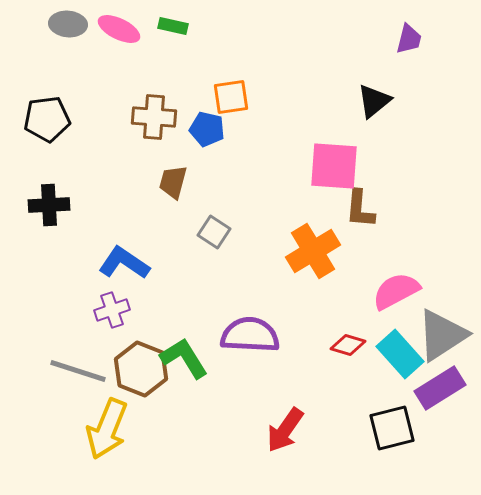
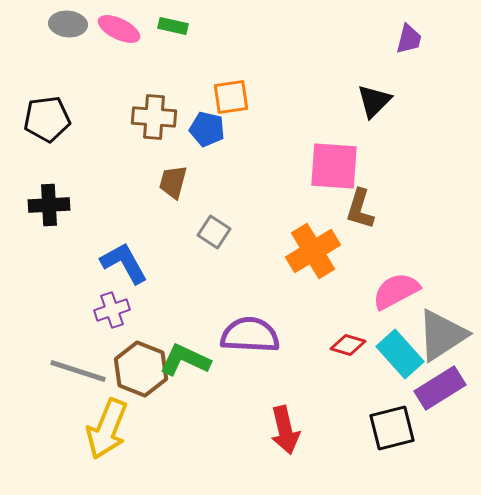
black triangle: rotated 6 degrees counterclockwise
brown L-shape: rotated 12 degrees clockwise
blue L-shape: rotated 27 degrees clockwise
green L-shape: moved 1 px right, 2 px down; rotated 33 degrees counterclockwise
red arrow: rotated 48 degrees counterclockwise
